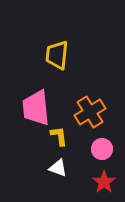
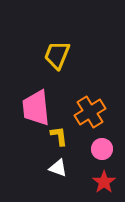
yellow trapezoid: rotated 16 degrees clockwise
